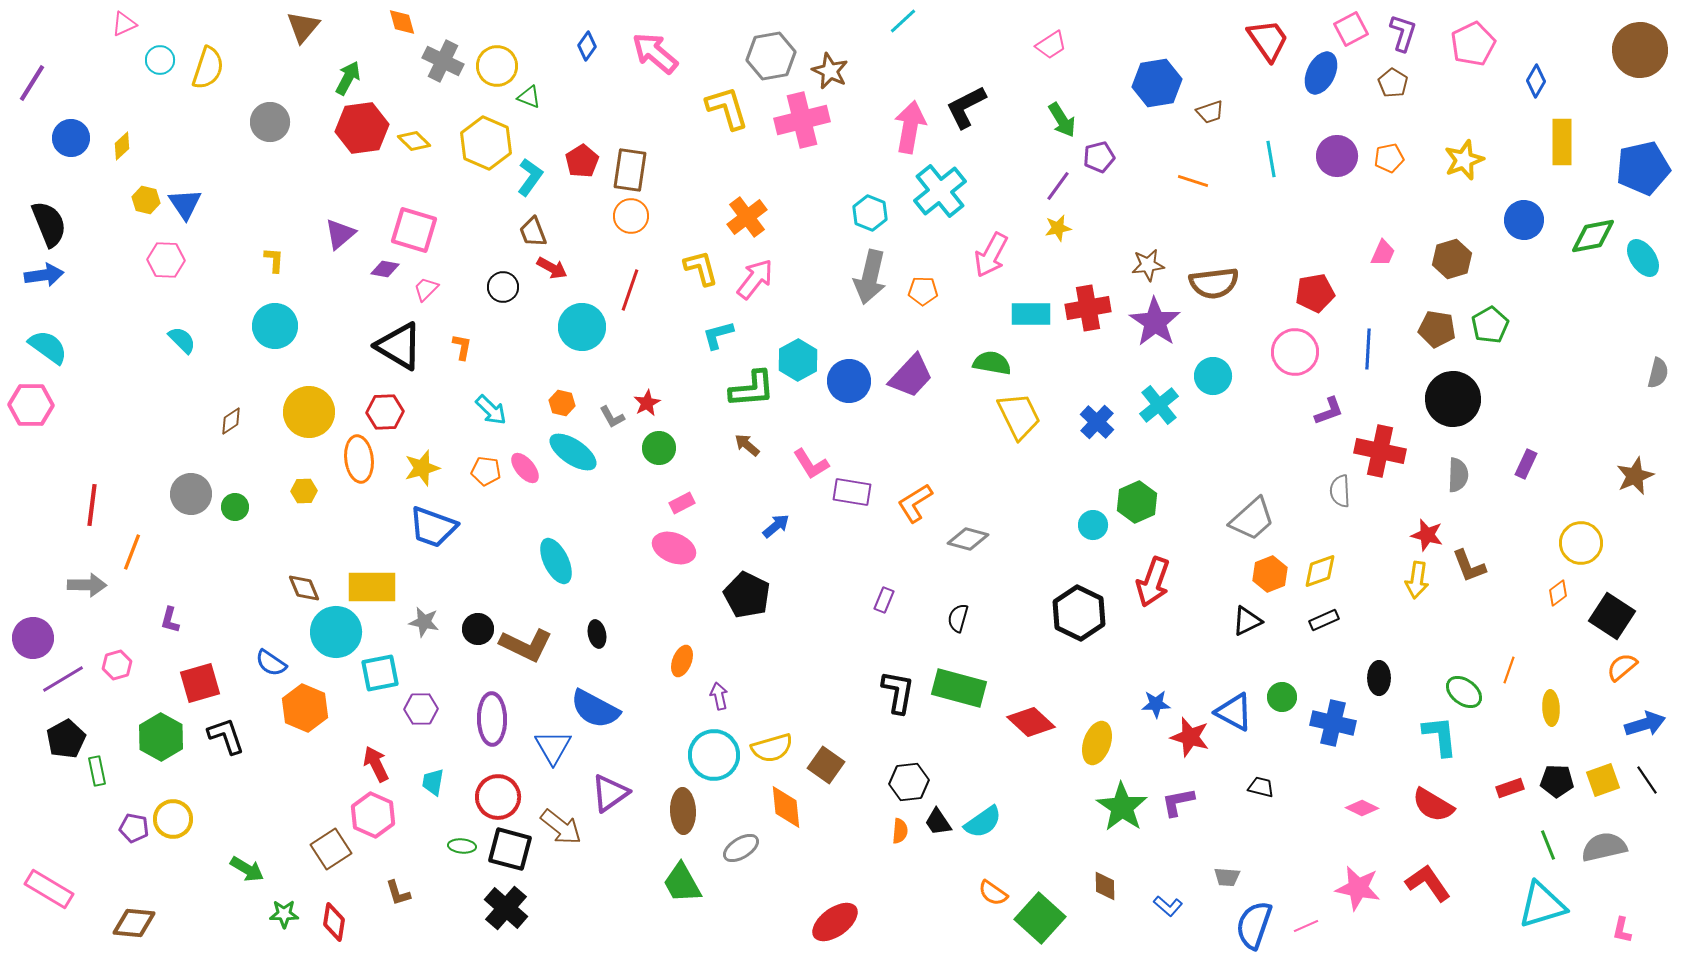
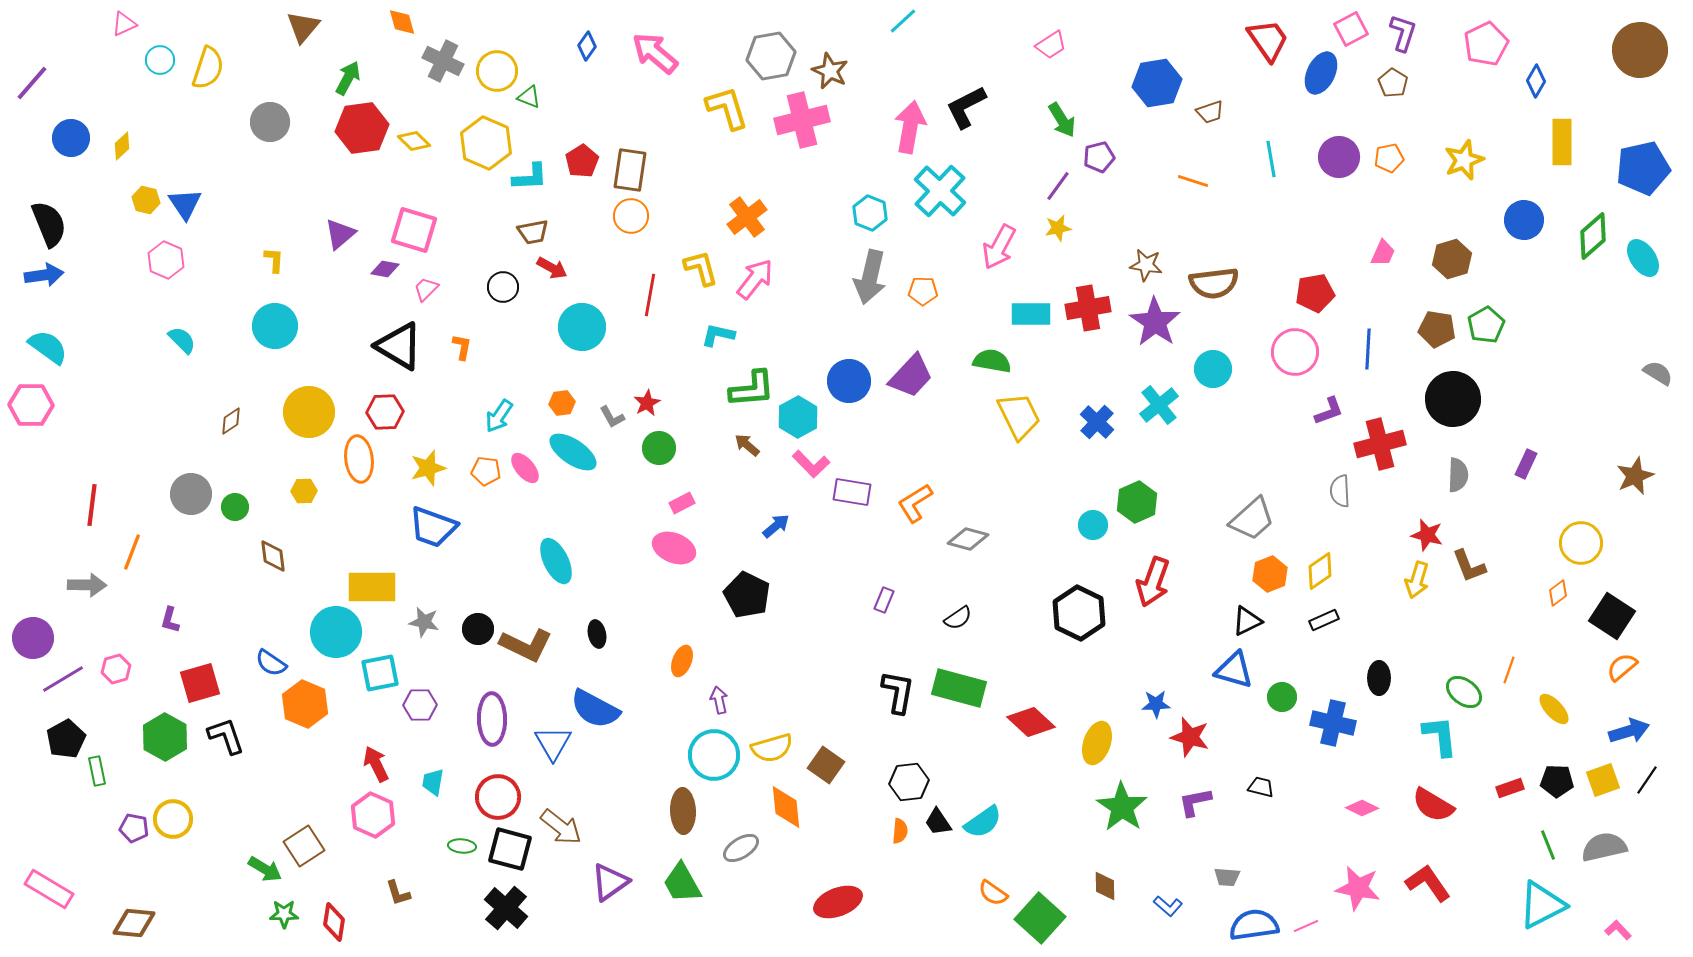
pink pentagon at (1473, 44): moved 13 px right
yellow circle at (497, 66): moved 5 px down
purple line at (32, 83): rotated 9 degrees clockwise
purple circle at (1337, 156): moved 2 px right, 1 px down
cyan L-shape at (530, 177): rotated 51 degrees clockwise
cyan cross at (940, 191): rotated 8 degrees counterclockwise
brown trapezoid at (533, 232): rotated 80 degrees counterclockwise
green diamond at (1593, 236): rotated 30 degrees counterclockwise
pink arrow at (991, 255): moved 8 px right, 8 px up
pink hexagon at (166, 260): rotated 21 degrees clockwise
brown star at (1148, 265): moved 2 px left; rotated 16 degrees clockwise
red line at (630, 290): moved 20 px right, 5 px down; rotated 9 degrees counterclockwise
green pentagon at (1490, 325): moved 4 px left
cyan L-shape at (718, 335): rotated 28 degrees clockwise
cyan hexagon at (798, 360): moved 57 px down
green semicircle at (992, 363): moved 2 px up
gray semicircle at (1658, 373): rotated 72 degrees counterclockwise
cyan circle at (1213, 376): moved 7 px up
orange hexagon at (562, 403): rotated 20 degrees counterclockwise
cyan arrow at (491, 410): moved 8 px right, 6 px down; rotated 80 degrees clockwise
red cross at (1380, 451): moved 7 px up; rotated 27 degrees counterclockwise
pink L-shape at (811, 464): rotated 12 degrees counterclockwise
yellow star at (422, 468): moved 6 px right
yellow diamond at (1320, 571): rotated 15 degrees counterclockwise
yellow arrow at (1417, 580): rotated 9 degrees clockwise
brown diamond at (304, 588): moved 31 px left, 32 px up; rotated 16 degrees clockwise
black semicircle at (958, 618): rotated 140 degrees counterclockwise
pink hexagon at (117, 665): moved 1 px left, 4 px down
purple arrow at (719, 696): moved 4 px down
orange hexagon at (305, 708): moved 4 px up
yellow ellipse at (1551, 708): moved 3 px right, 1 px down; rotated 40 degrees counterclockwise
purple hexagon at (421, 709): moved 1 px left, 4 px up
blue triangle at (1234, 712): moved 42 px up; rotated 12 degrees counterclockwise
blue arrow at (1645, 724): moved 16 px left, 7 px down
green hexagon at (161, 737): moved 4 px right
blue triangle at (553, 747): moved 4 px up
black line at (1647, 780): rotated 68 degrees clockwise
purple triangle at (610, 793): moved 89 px down
purple L-shape at (1178, 802): moved 17 px right
brown square at (331, 849): moved 27 px left, 3 px up
green arrow at (247, 869): moved 18 px right
cyan triangle at (1542, 905): rotated 10 degrees counterclockwise
red ellipse at (835, 922): moved 3 px right, 20 px up; rotated 15 degrees clockwise
blue semicircle at (1254, 925): rotated 63 degrees clockwise
pink L-shape at (1622, 930): moved 4 px left; rotated 124 degrees clockwise
